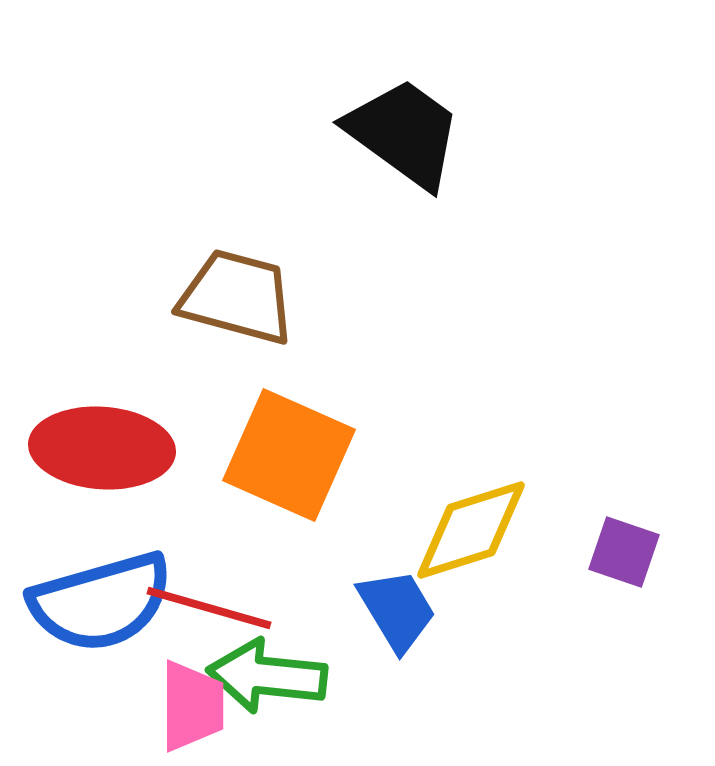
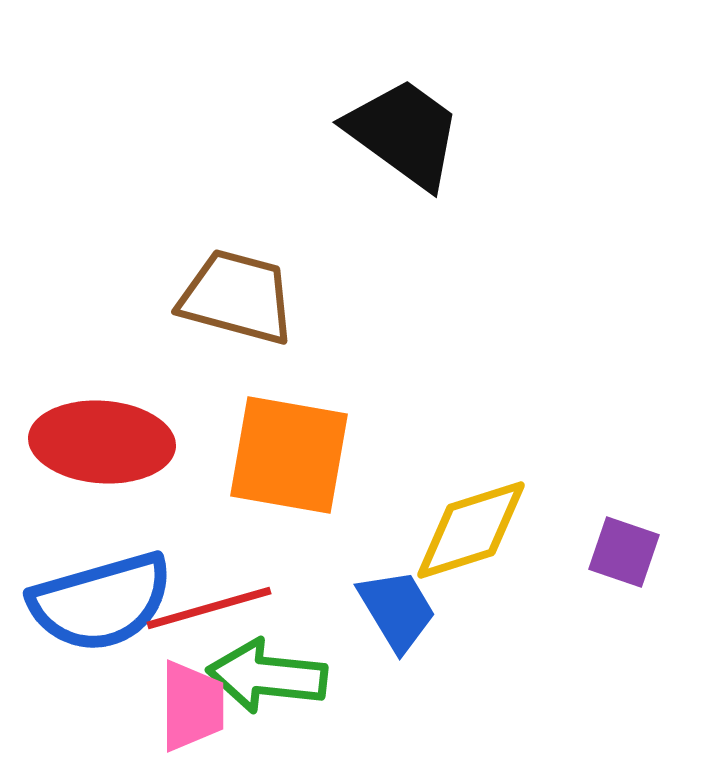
red ellipse: moved 6 px up
orange square: rotated 14 degrees counterclockwise
red line: rotated 32 degrees counterclockwise
